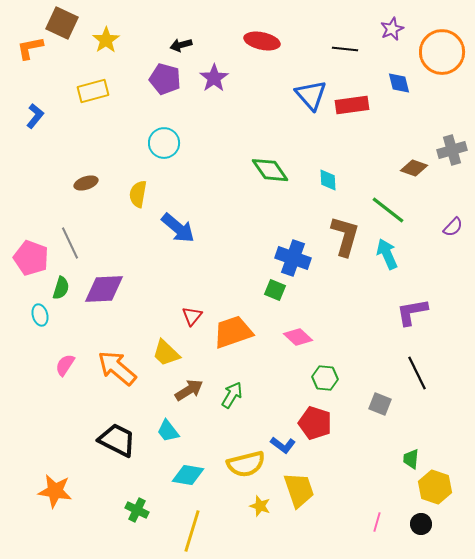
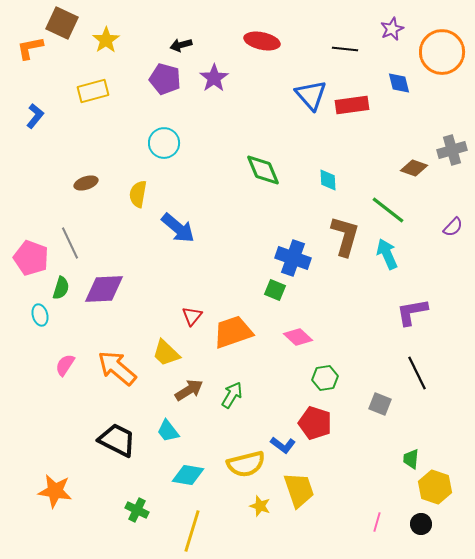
green diamond at (270, 170): moved 7 px left; rotated 12 degrees clockwise
green hexagon at (325, 378): rotated 15 degrees counterclockwise
